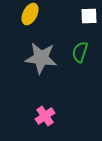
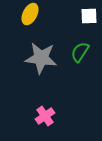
green semicircle: rotated 15 degrees clockwise
